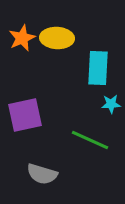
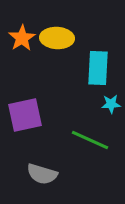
orange star: rotated 8 degrees counterclockwise
